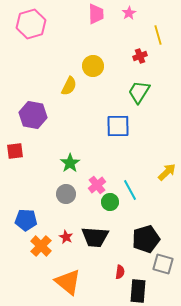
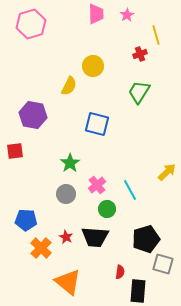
pink star: moved 2 px left, 2 px down
yellow line: moved 2 px left
red cross: moved 2 px up
blue square: moved 21 px left, 2 px up; rotated 15 degrees clockwise
green circle: moved 3 px left, 7 px down
orange cross: moved 2 px down
